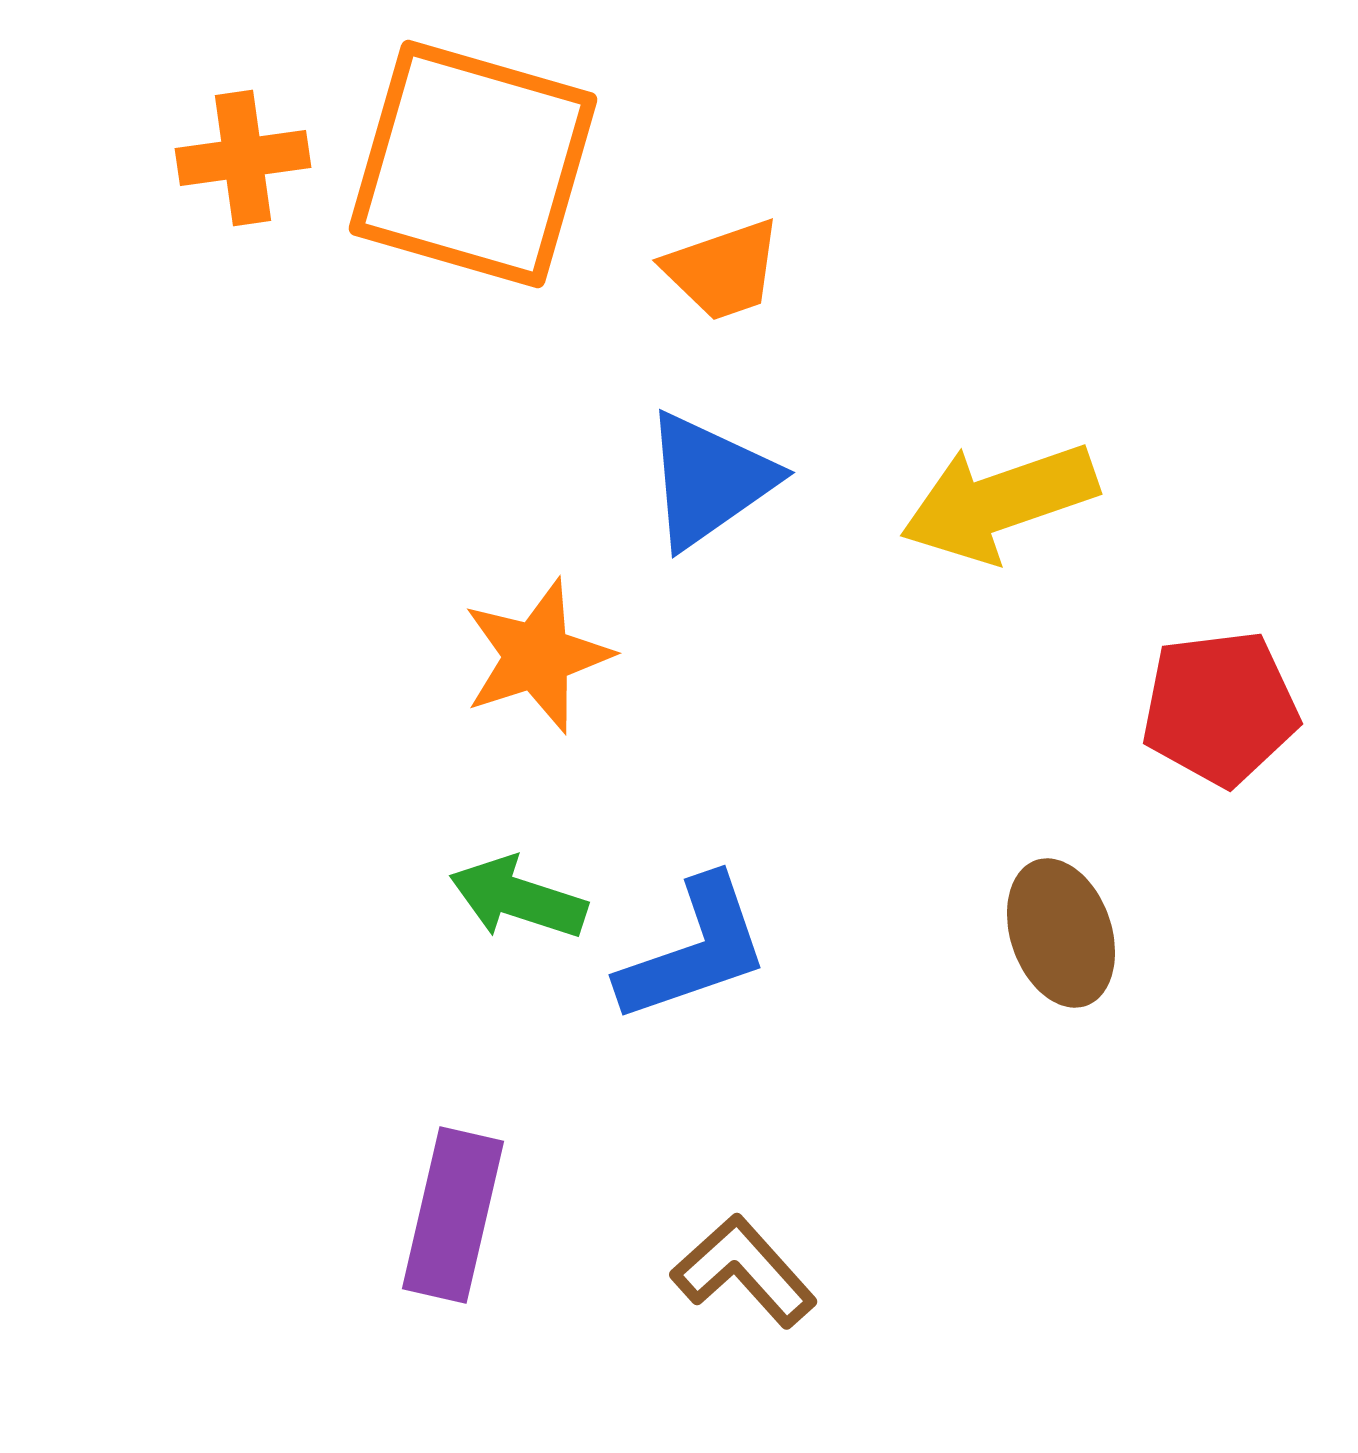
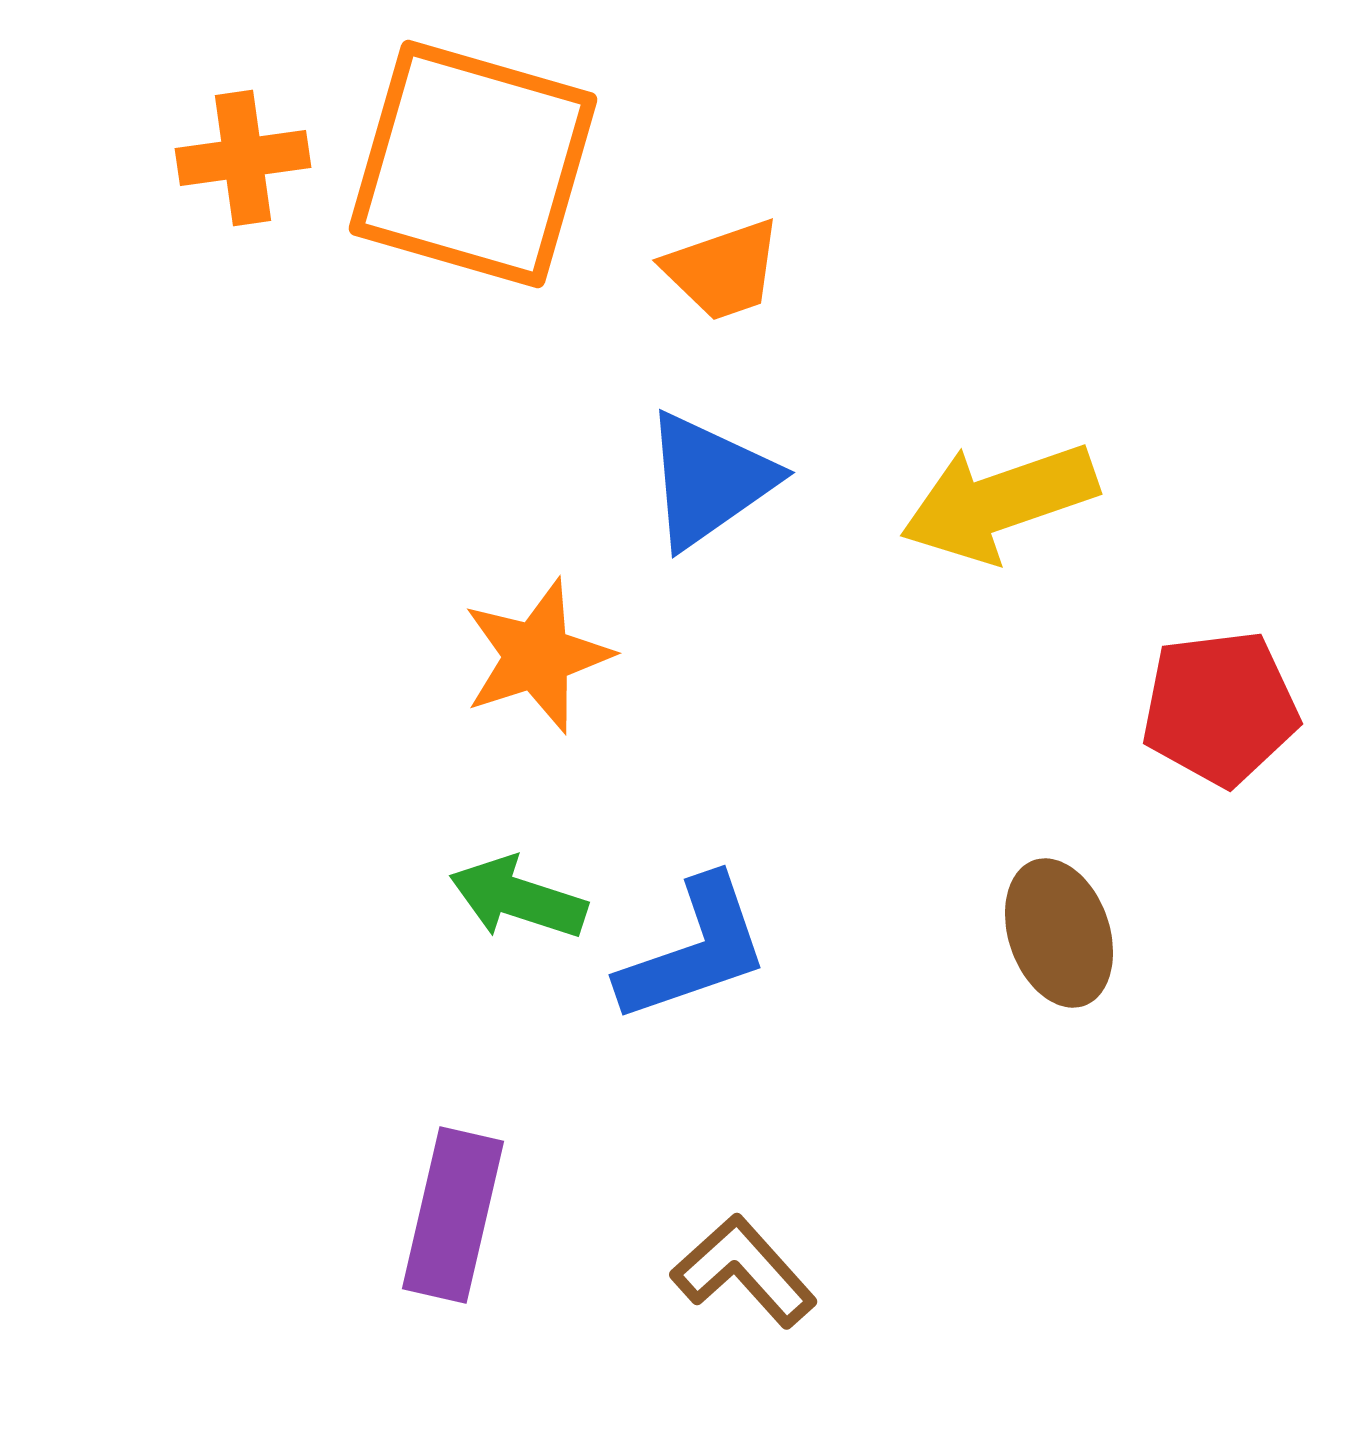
brown ellipse: moved 2 px left
